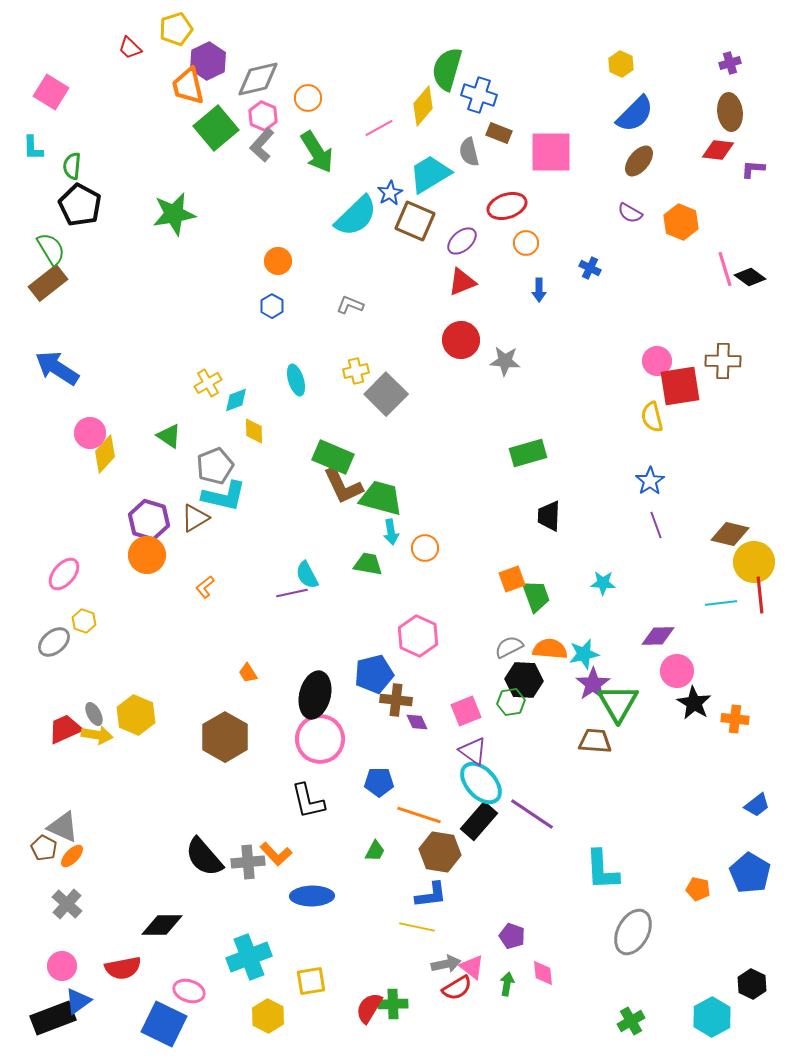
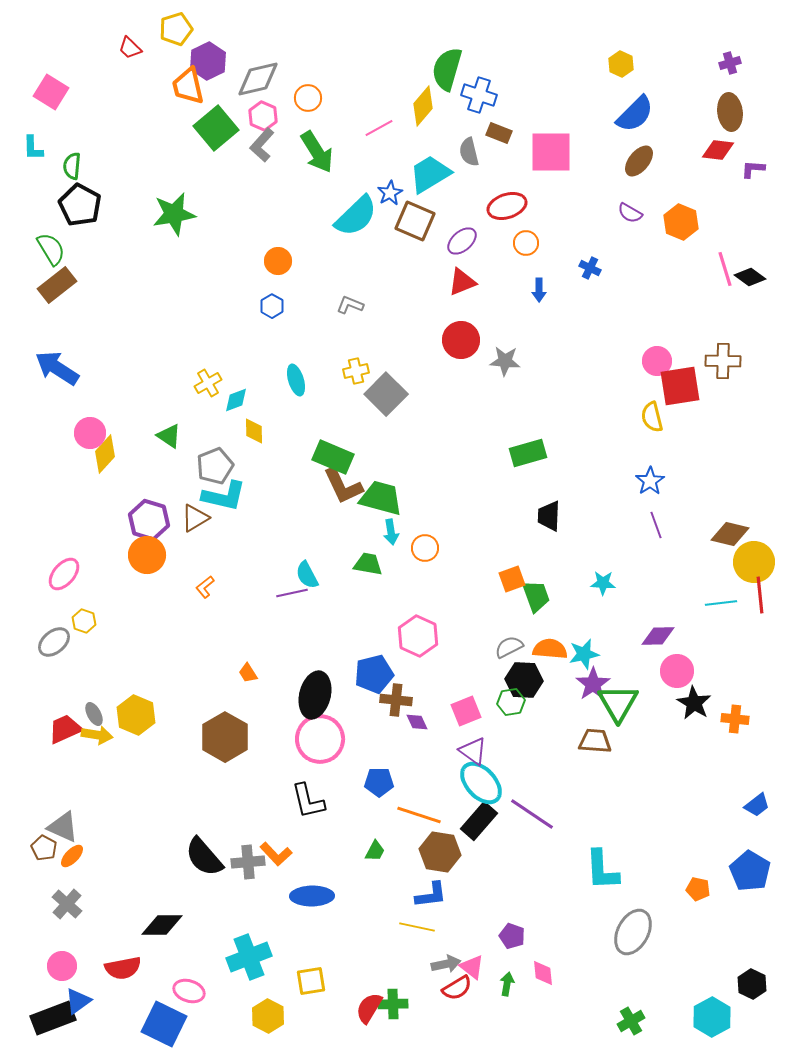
brown rectangle at (48, 283): moved 9 px right, 2 px down
blue pentagon at (750, 873): moved 2 px up
